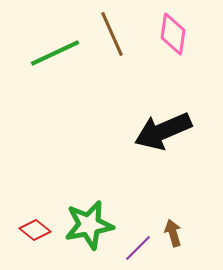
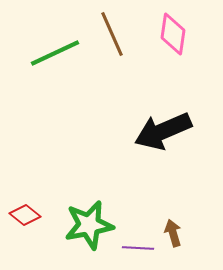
red diamond: moved 10 px left, 15 px up
purple line: rotated 48 degrees clockwise
